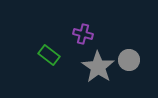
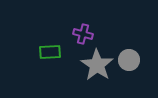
green rectangle: moved 1 px right, 3 px up; rotated 40 degrees counterclockwise
gray star: moved 1 px left, 2 px up
